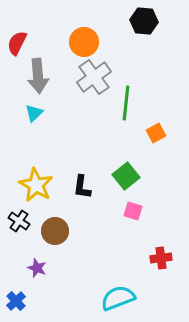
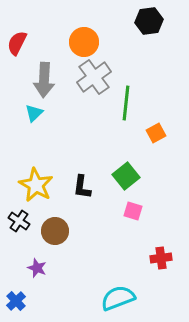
black hexagon: moved 5 px right; rotated 12 degrees counterclockwise
gray arrow: moved 6 px right, 4 px down; rotated 8 degrees clockwise
